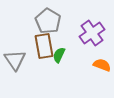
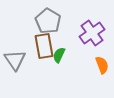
orange semicircle: rotated 48 degrees clockwise
